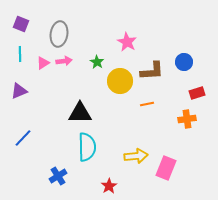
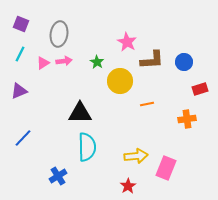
cyan line: rotated 28 degrees clockwise
brown L-shape: moved 11 px up
red rectangle: moved 3 px right, 4 px up
red star: moved 19 px right
